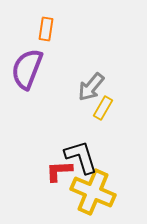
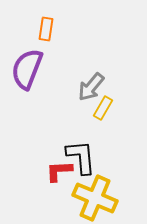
black L-shape: rotated 12 degrees clockwise
yellow cross: moved 2 px right, 6 px down
